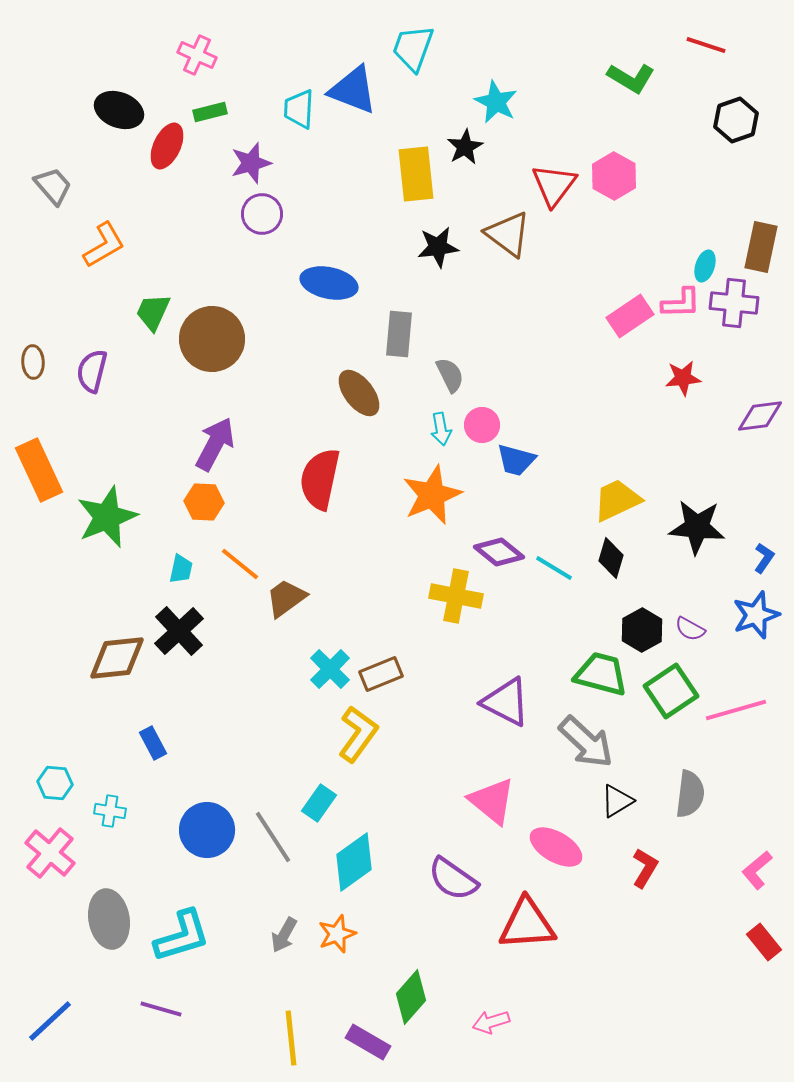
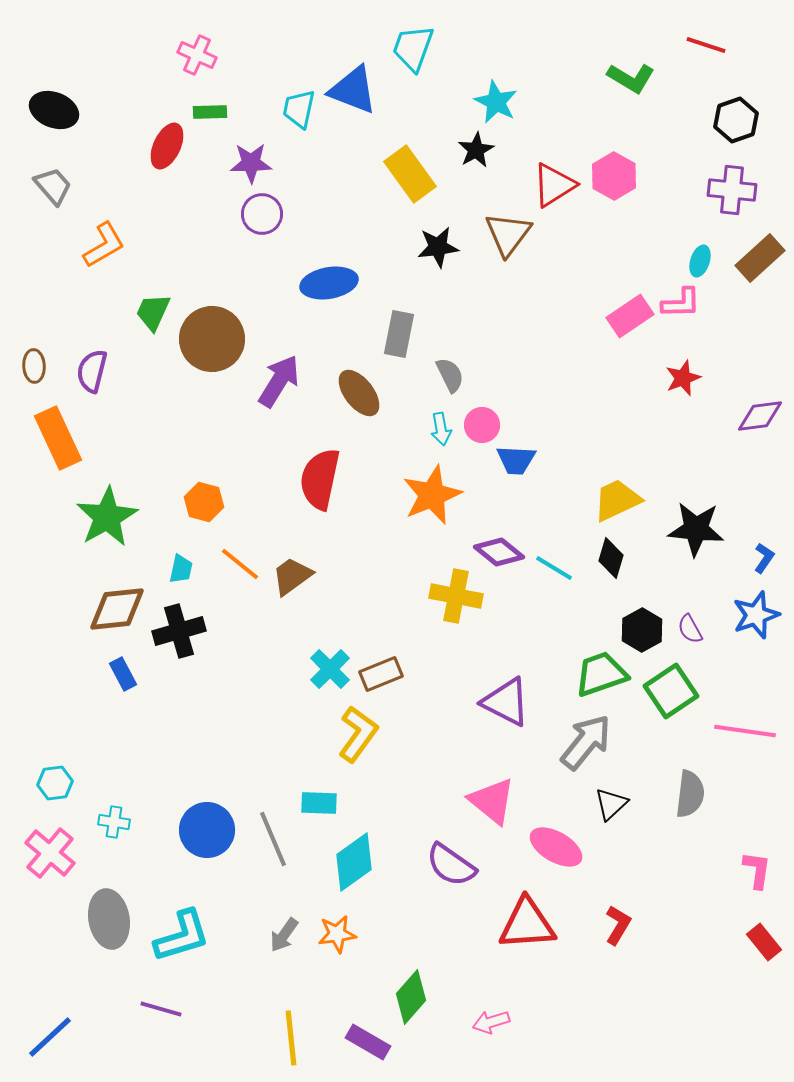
cyan trapezoid at (299, 109): rotated 9 degrees clockwise
black ellipse at (119, 110): moved 65 px left
green rectangle at (210, 112): rotated 12 degrees clockwise
black star at (465, 147): moved 11 px right, 3 px down
purple star at (251, 163): rotated 15 degrees clockwise
yellow rectangle at (416, 174): moved 6 px left; rotated 30 degrees counterclockwise
red triangle at (554, 185): rotated 21 degrees clockwise
brown triangle at (508, 234): rotated 30 degrees clockwise
brown rectangle at (761, 247): moved 1 px left, 11 px down; rotated 36 degrees clockwise
cyan ellipse at (705, 266): moved 5 px left, 5 px up
blue ellipse at (329, 283): rotated 22 degrees counterclockwise
purple cross at (734, 303): moved 2 px left, 113 px up
gray rectangle at (399, 334): rotated 6 degrees clockwise
brown ellipse at (33, 362): moved 1 px right, 4 px down
red star at (683, 378): rotated 15 degrees counterclockwise
purple arrow at (215, 444): moved 64 px right, 63 px up; rotated 4 degrees clockwise
blue trapezoid at (516, 460): rotated 12 degrees counterclockwise
orange rectangle at (39, 470): moved 19 px right, 32 px up
orange hexagon at (204, 502): rotated 12 degrees clockwise
green star at (107, 517): rotated 8 degrees counterclockwise
black star at (697, 527): moved 1 px left, 2 px down
brown trapezoid at (286, 598): moved 6 px right, 22 px up
purple semicircle at (690, 629): rotated 32 degrees clockwise
black cross at (179, 631): rotated 27 degrees clockwise
brown diamond at (117, 658): moved 49 px up
green trapezoid at (601, 674): rotated 34 degrees counterclockwise
pink line at (736, 710): moved 9 px right, 21 px down; rotated 24 degrees clockwise
gray arrow at (586, 742): rotated 94 degrees counterclockwise
blue rectangle at (153, 743): moved 30 px left, 69 px up
cyan hexagon at (55, 783): rotated 12 degrees counterclockwise
black triangle at (617, 801): moved 6 px left, 3 px down; rotated 12 degrees counterclockwise
cyan rectangle at (319, 803): rotated 57 degrees clockwise
cyan cross at (110, 811): moved 4 px right, 11 px down
gray line at (273, 837): moved 2 px down; rotated 10 degrees clockwise
red L-shape at (645, 868): moved 27 px left, 57 px down
pink L-shape at (757, 870): rotated 138 degrees clockwise
purple semicircle at (453, 879): moved 2 px left, 14 px up
orange star at (337, 934): rotated 12 degrees clockwise
gray arrow at (284, 935): rotated 6 degrees clockwise
blue line at (50, 1021): moved 16 px down
